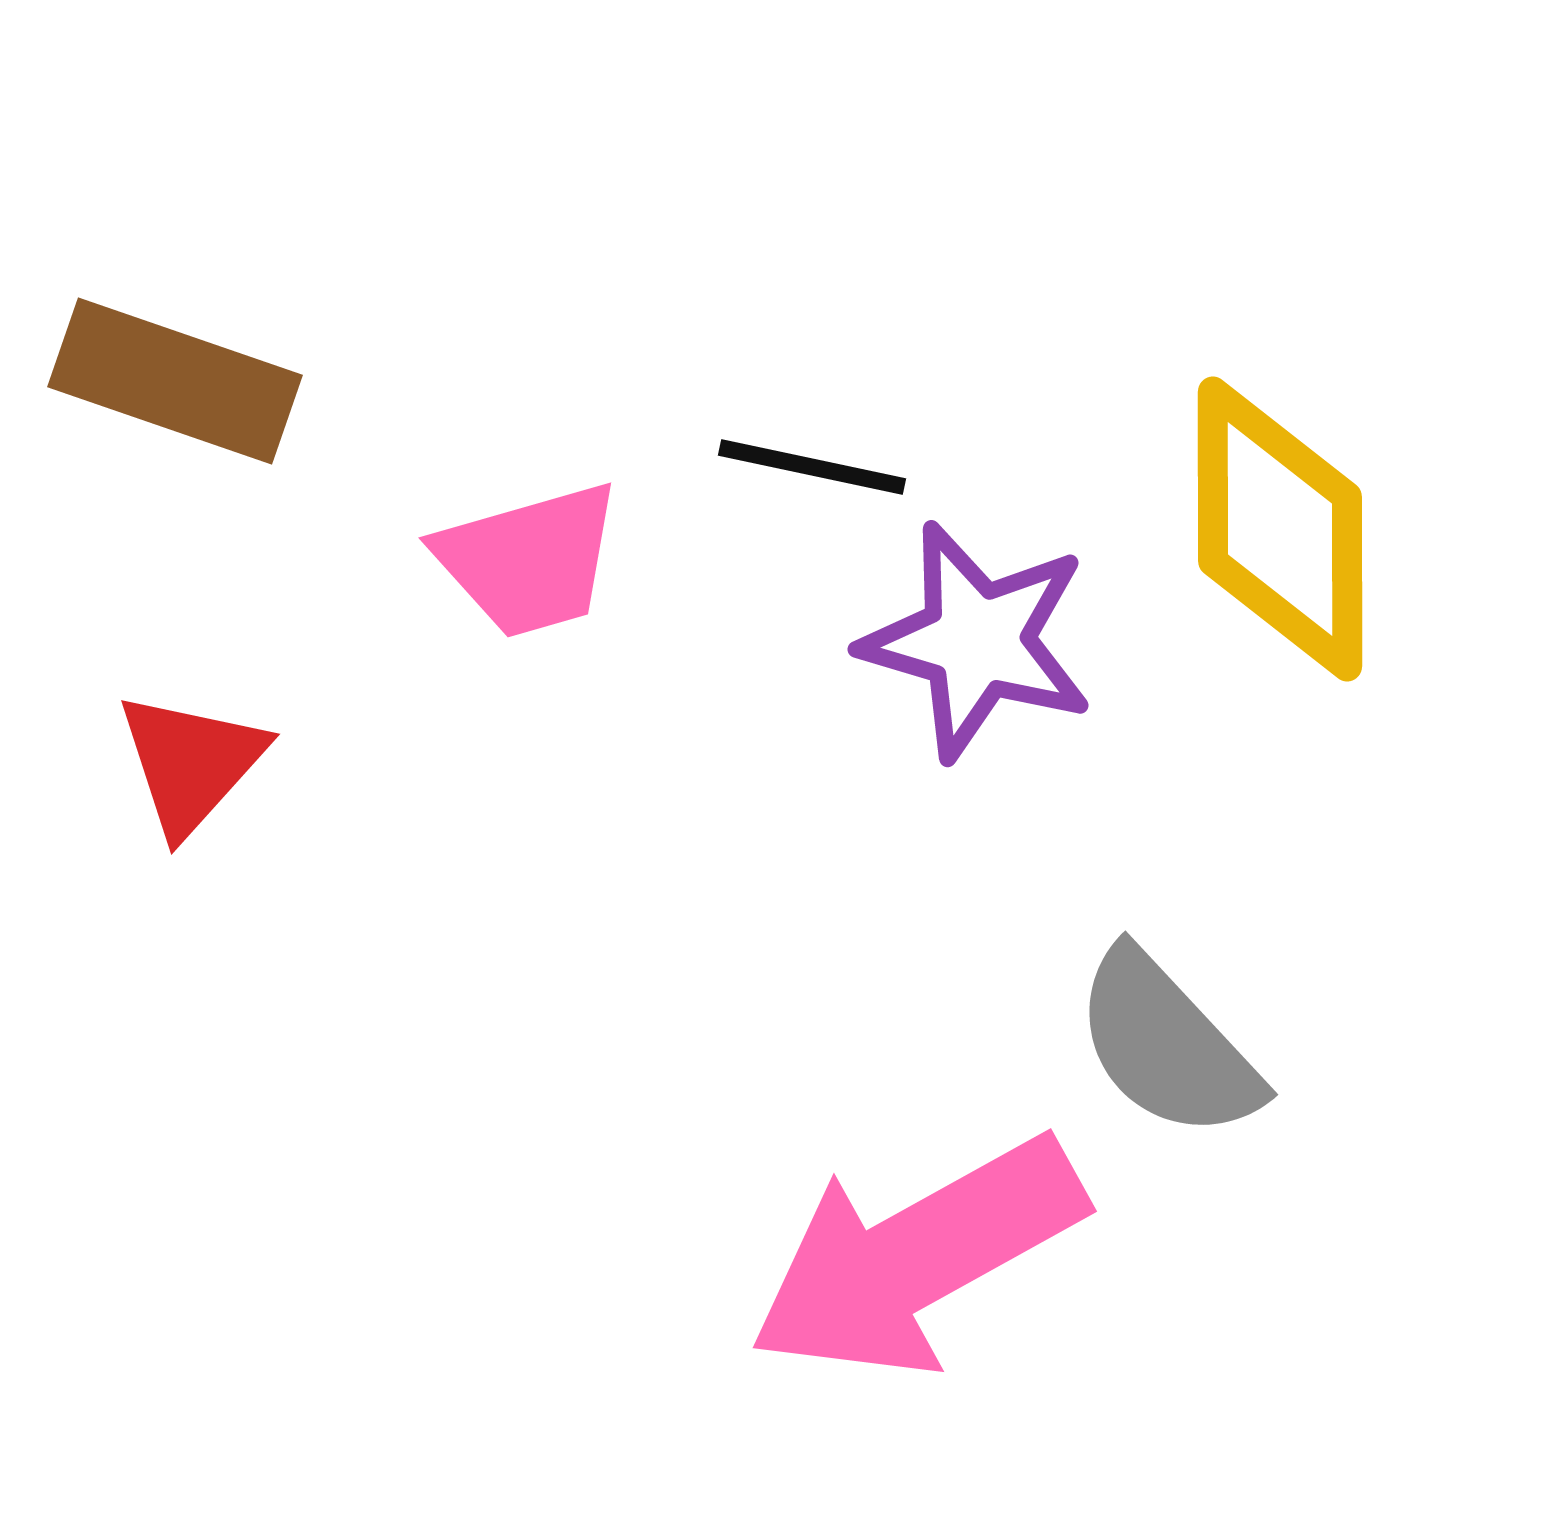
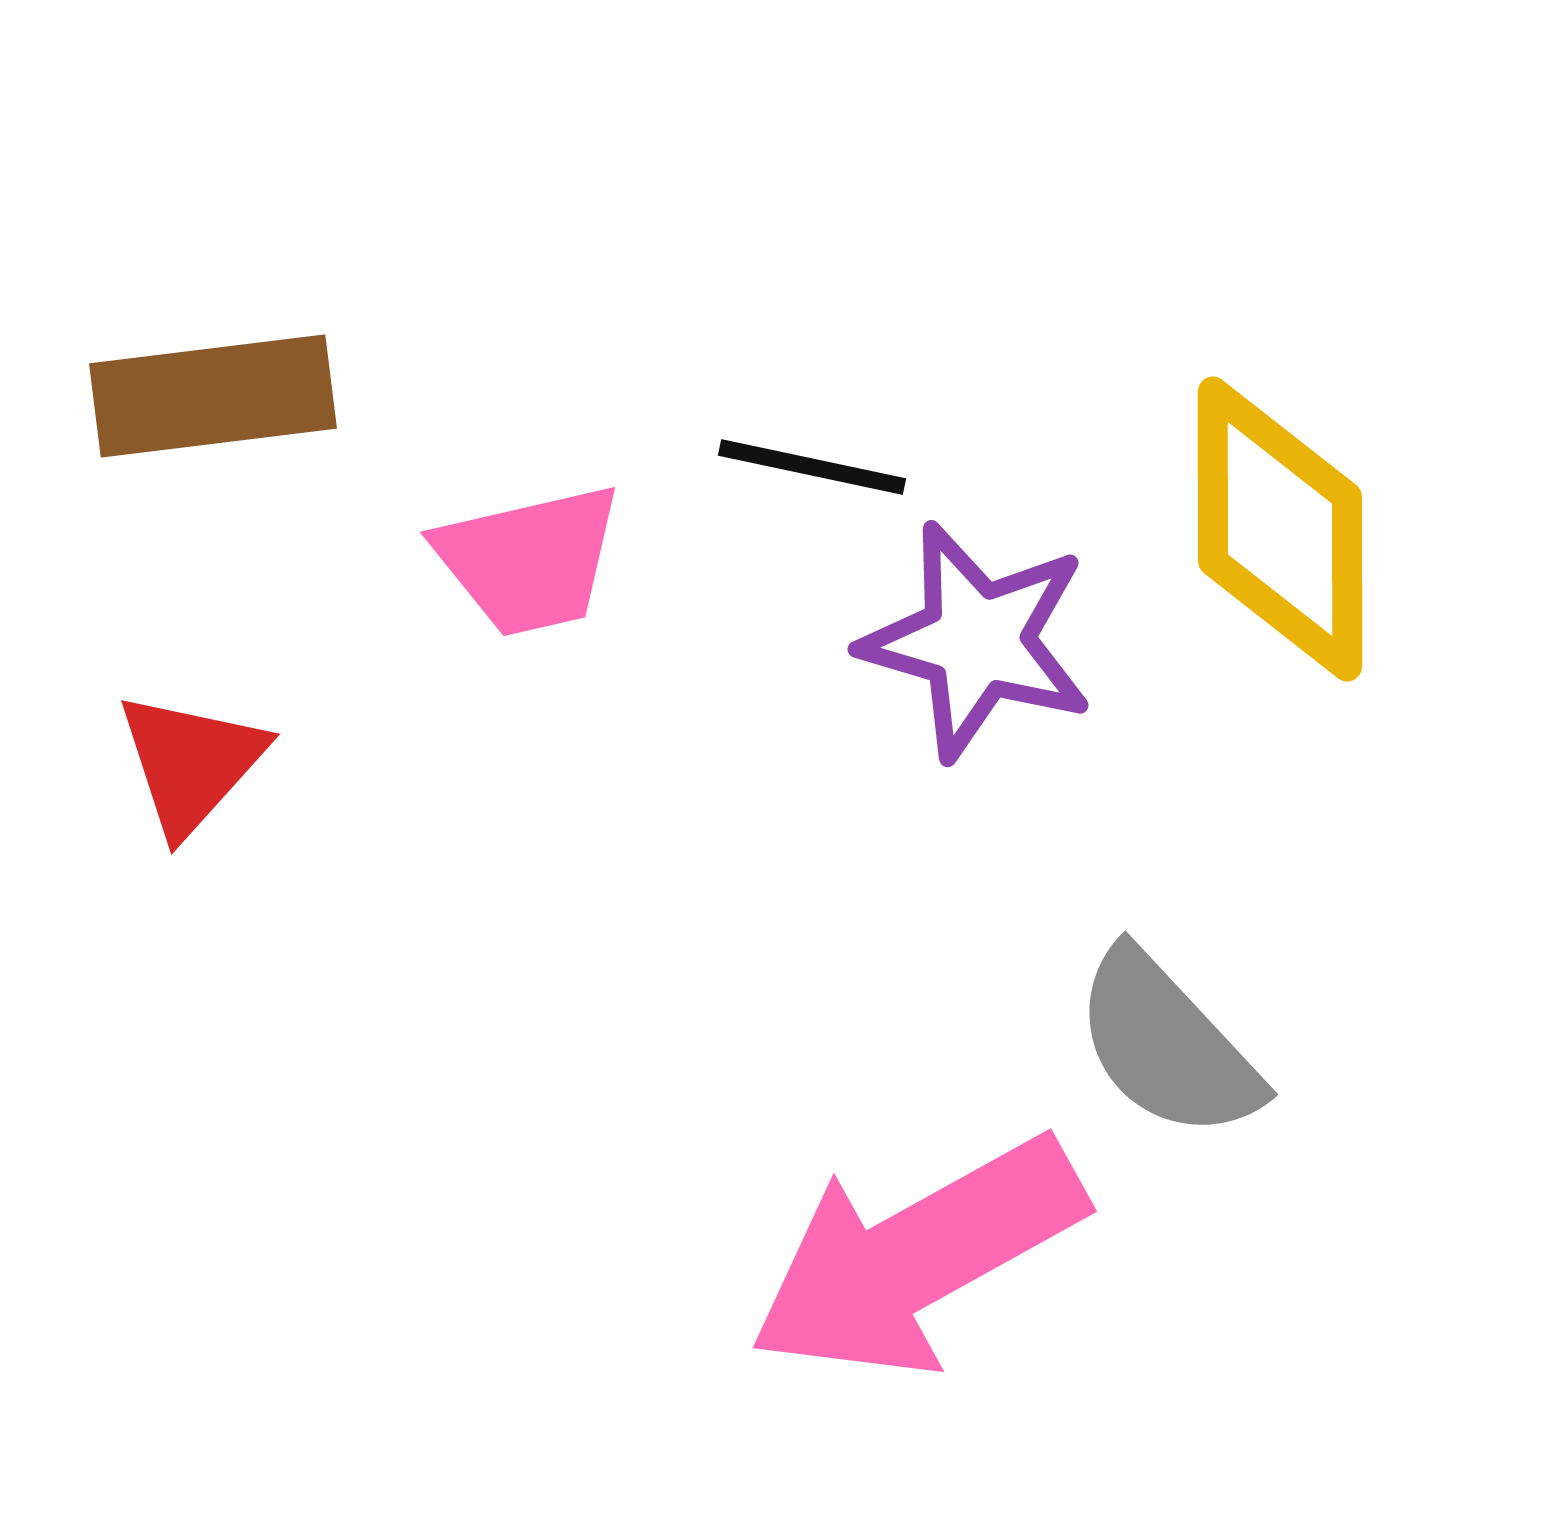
brown rectangle: moved 38 px right, 15 px down; rotated 26 degrees counterclockwise
pink trapezoid: rotated 3 degrees clockwise
